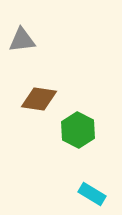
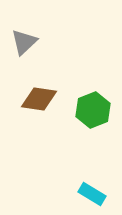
gray triangle: moved 2 px right, 2 px down; rotated 36 degrees counterclockwise
green hexagon: moved 15 px right, 20 px up; rotated 12 degrees clockwise
